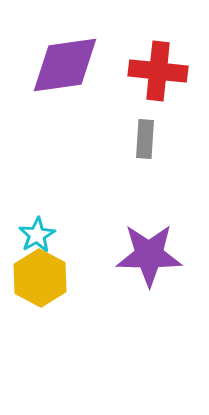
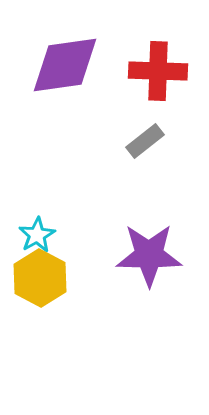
red cross: rotated 4 degrees counterclockwise
gray rectangle: moved 2 px down; rotated 48 degrees clockwise
